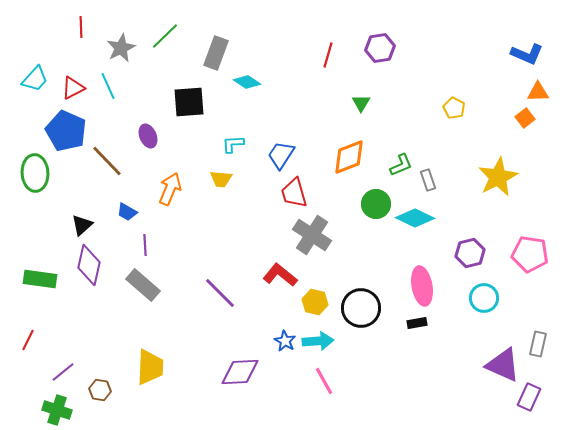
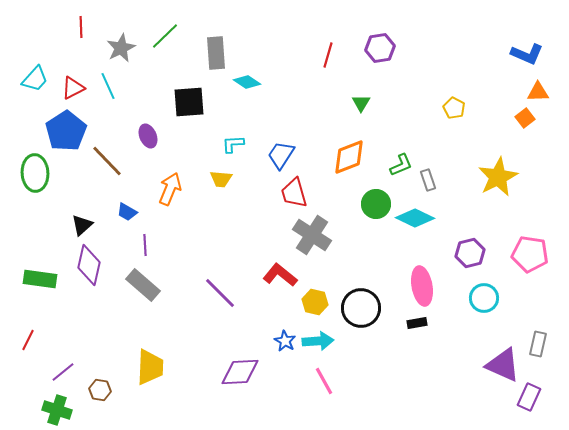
gray rectangle at (216, 53): rotated 24 degrees counterclockwise
blue pentagon at (66, 131): rotated 15 degrees clockwise
